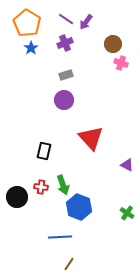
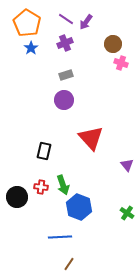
purple triangle: rotated 24 degrees clockwise
